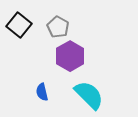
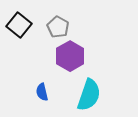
cyan semicircle: rotated 64 degrees clockwise
